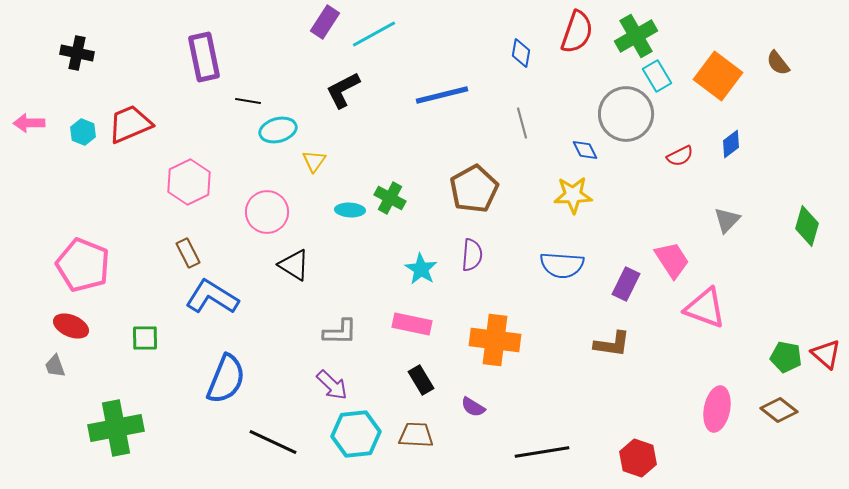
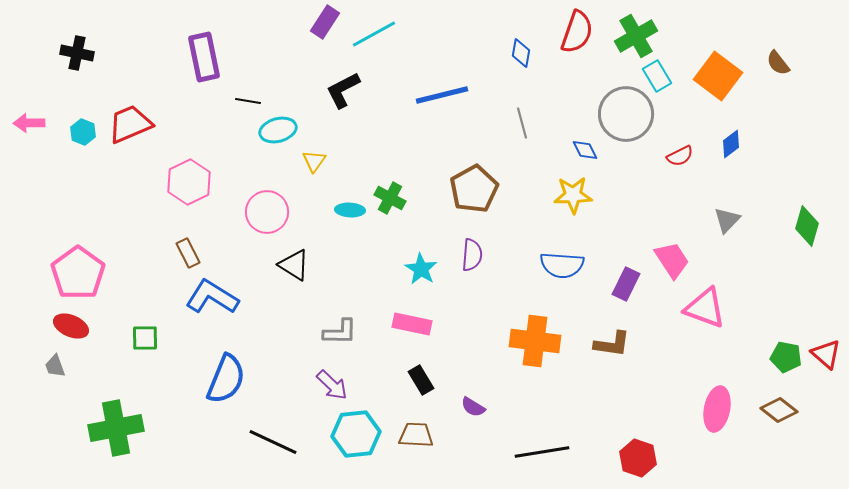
pink pentagon at (83, 265): moved 5 px left, 8 px down; rotated 14 degrees clockwise
orange cross at (495, 340): moved 40 px right, 1 px down
